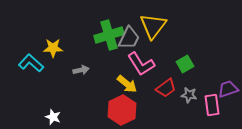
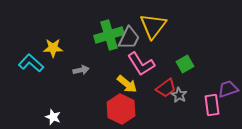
gray star: moved 10 px left; rotated 21 degrees clockwise
red hexagon: moved 1 px left, 1 px up; rotated 8 degrees counterclockwise
